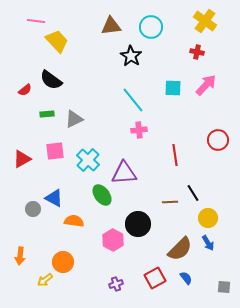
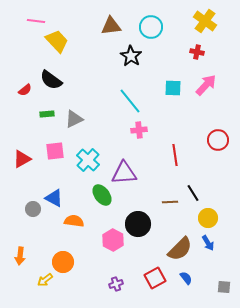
cyan line: moved 3 px left, 1 px down
